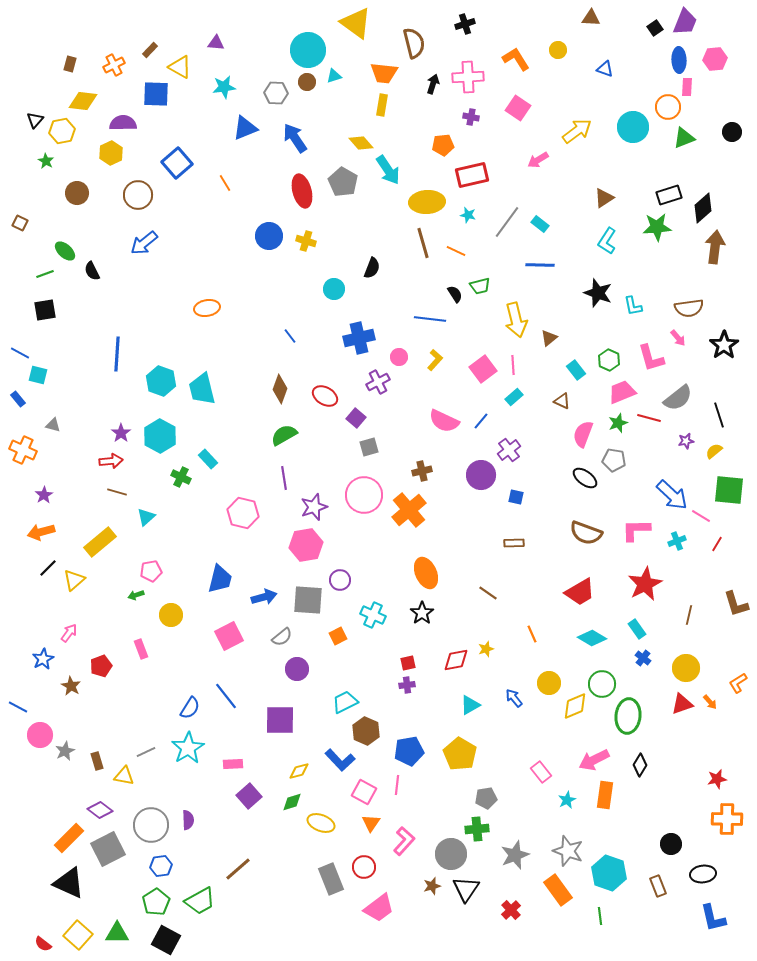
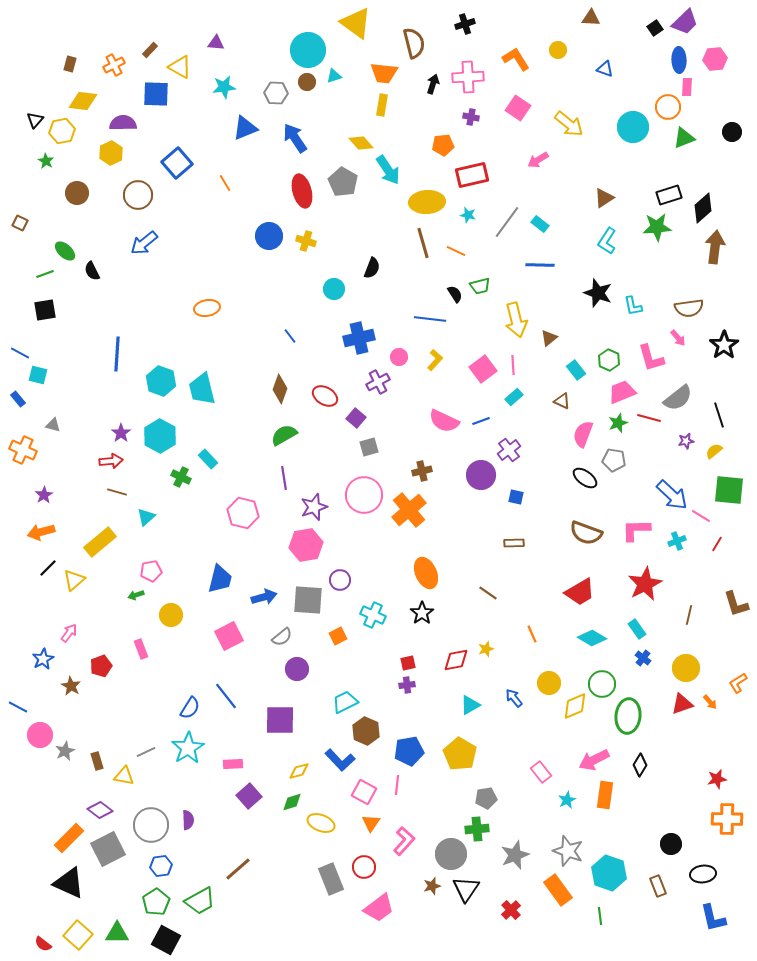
purple trapezoid at (685, 22): rotated 24 degrees clockwise
yellow arrow at (577, 131): moved 8 px left, 7 px up; rotated 76 degrees clockwise
blue line at (481, 421): rotated 30 degrees clockwise
